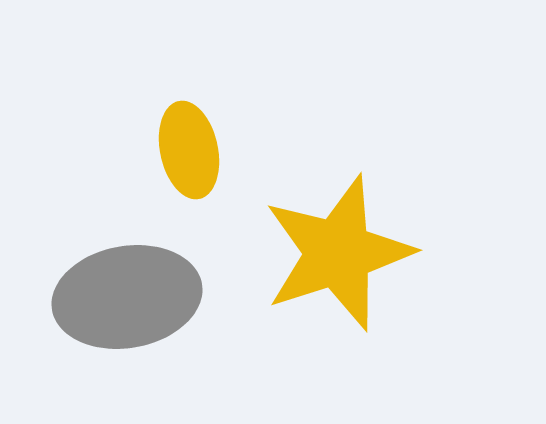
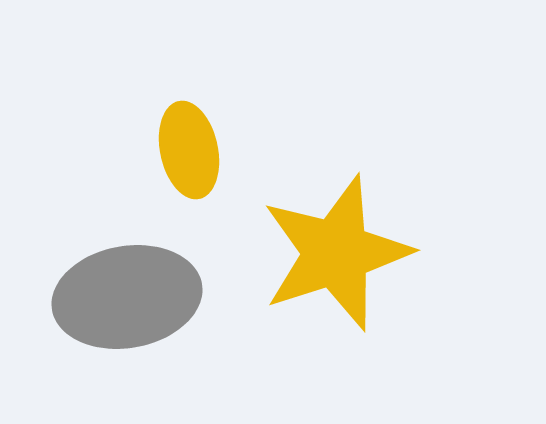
yellow star: moved 2 px left
